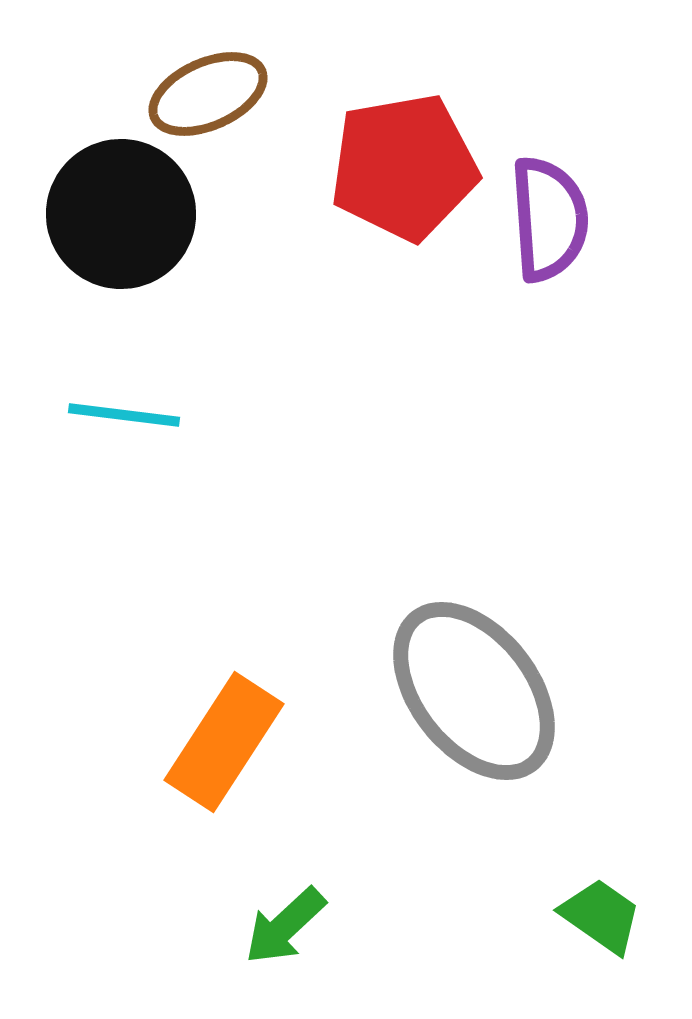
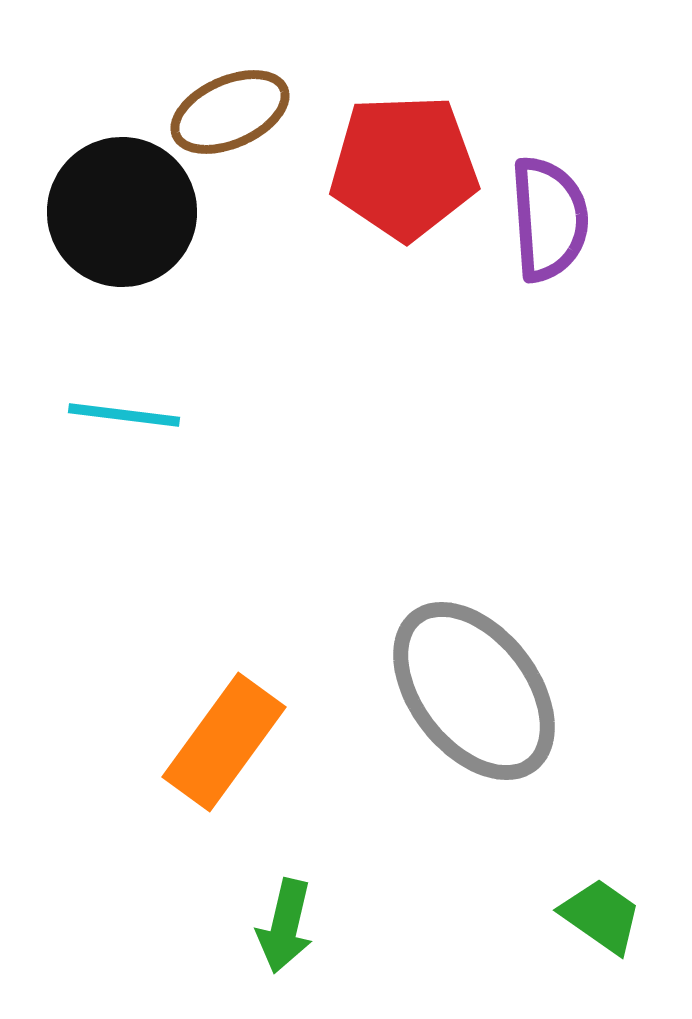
brown ellipse: moved 22 px right, 18 px down
red pentagon: rotated 8 degrees clockwise
black circle: moved 1 px right, 2 px up
orange rectangle: rotated 3 degrees clockwise
green arrow: rotated 34 degrees counterclockwise
